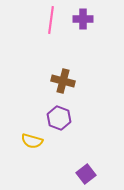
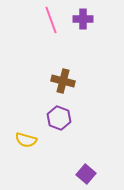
pink line: rotated 28 degrees counterclockwise
yellow semicircle: moved 6 px left, 1 px up
purple square: rotated 12 degrees counterclockwise
